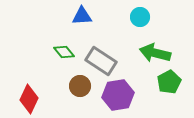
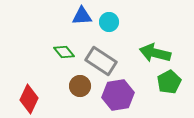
cyan circle: moved 31 px left, 5 px down
